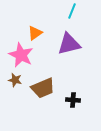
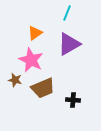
cyan line: moved 5 px left, 2 px down
purple triangle: rotated 15 degrees counterclockwise
pink star: moved 10 px right, 5 px down
